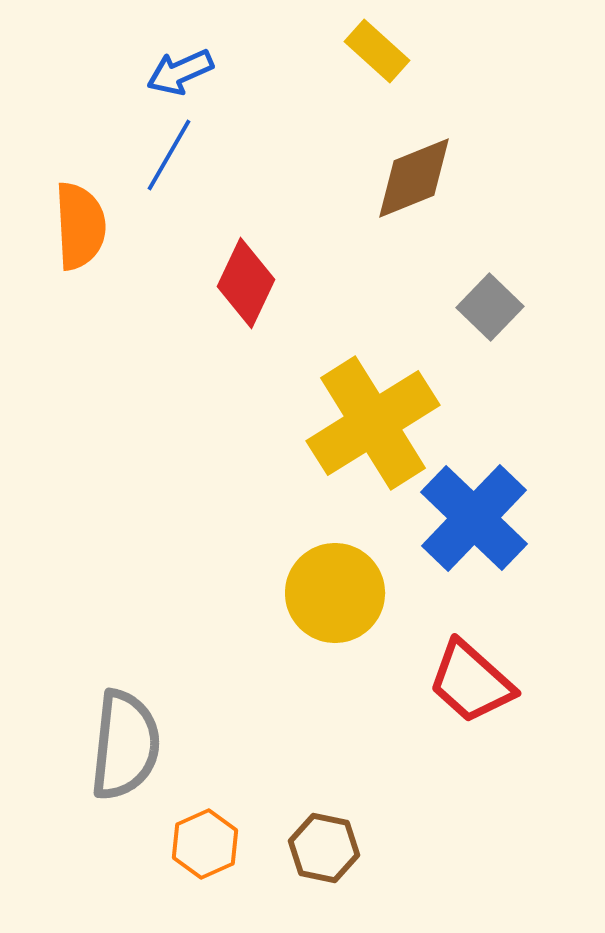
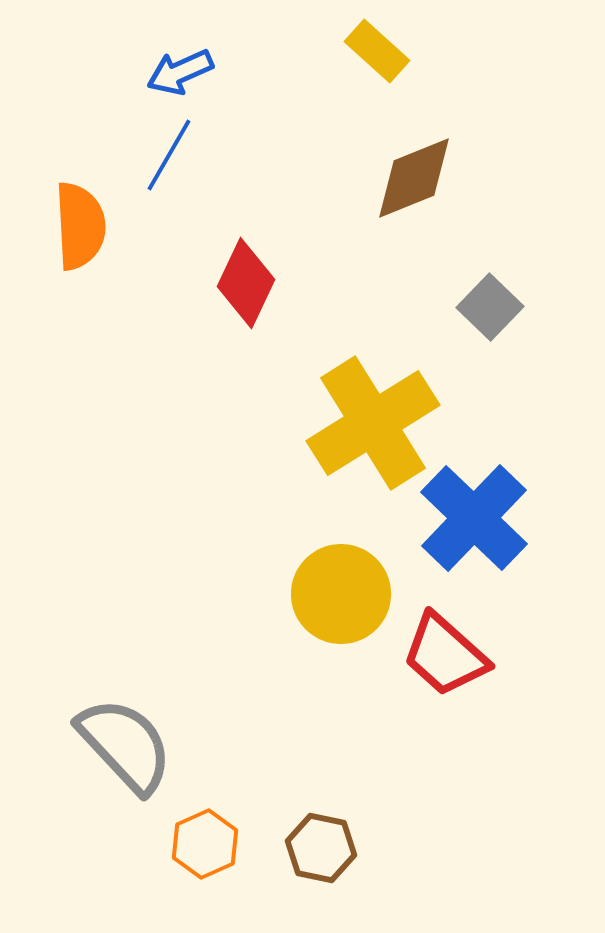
yellow circle: moved 6 px right, 1 px down
red trapezoid: moved 26 px left, 27 px up
gray semicircle: rotated 49 degrees counterclockwise
brown hexagon: moved 3 px left
